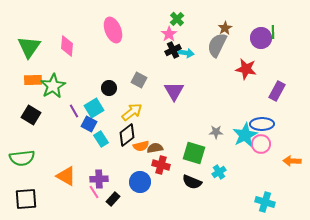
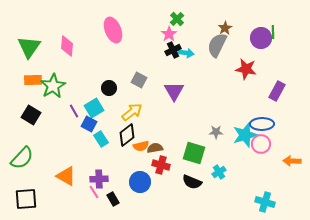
cyan star at (245, 135): rotated 10 degrees clockwise
green semicircle at (22, 158): rotated 40 degrees counterclockwise
black rectangle at (113, 199): rotated 72 degrees counterclockwise
